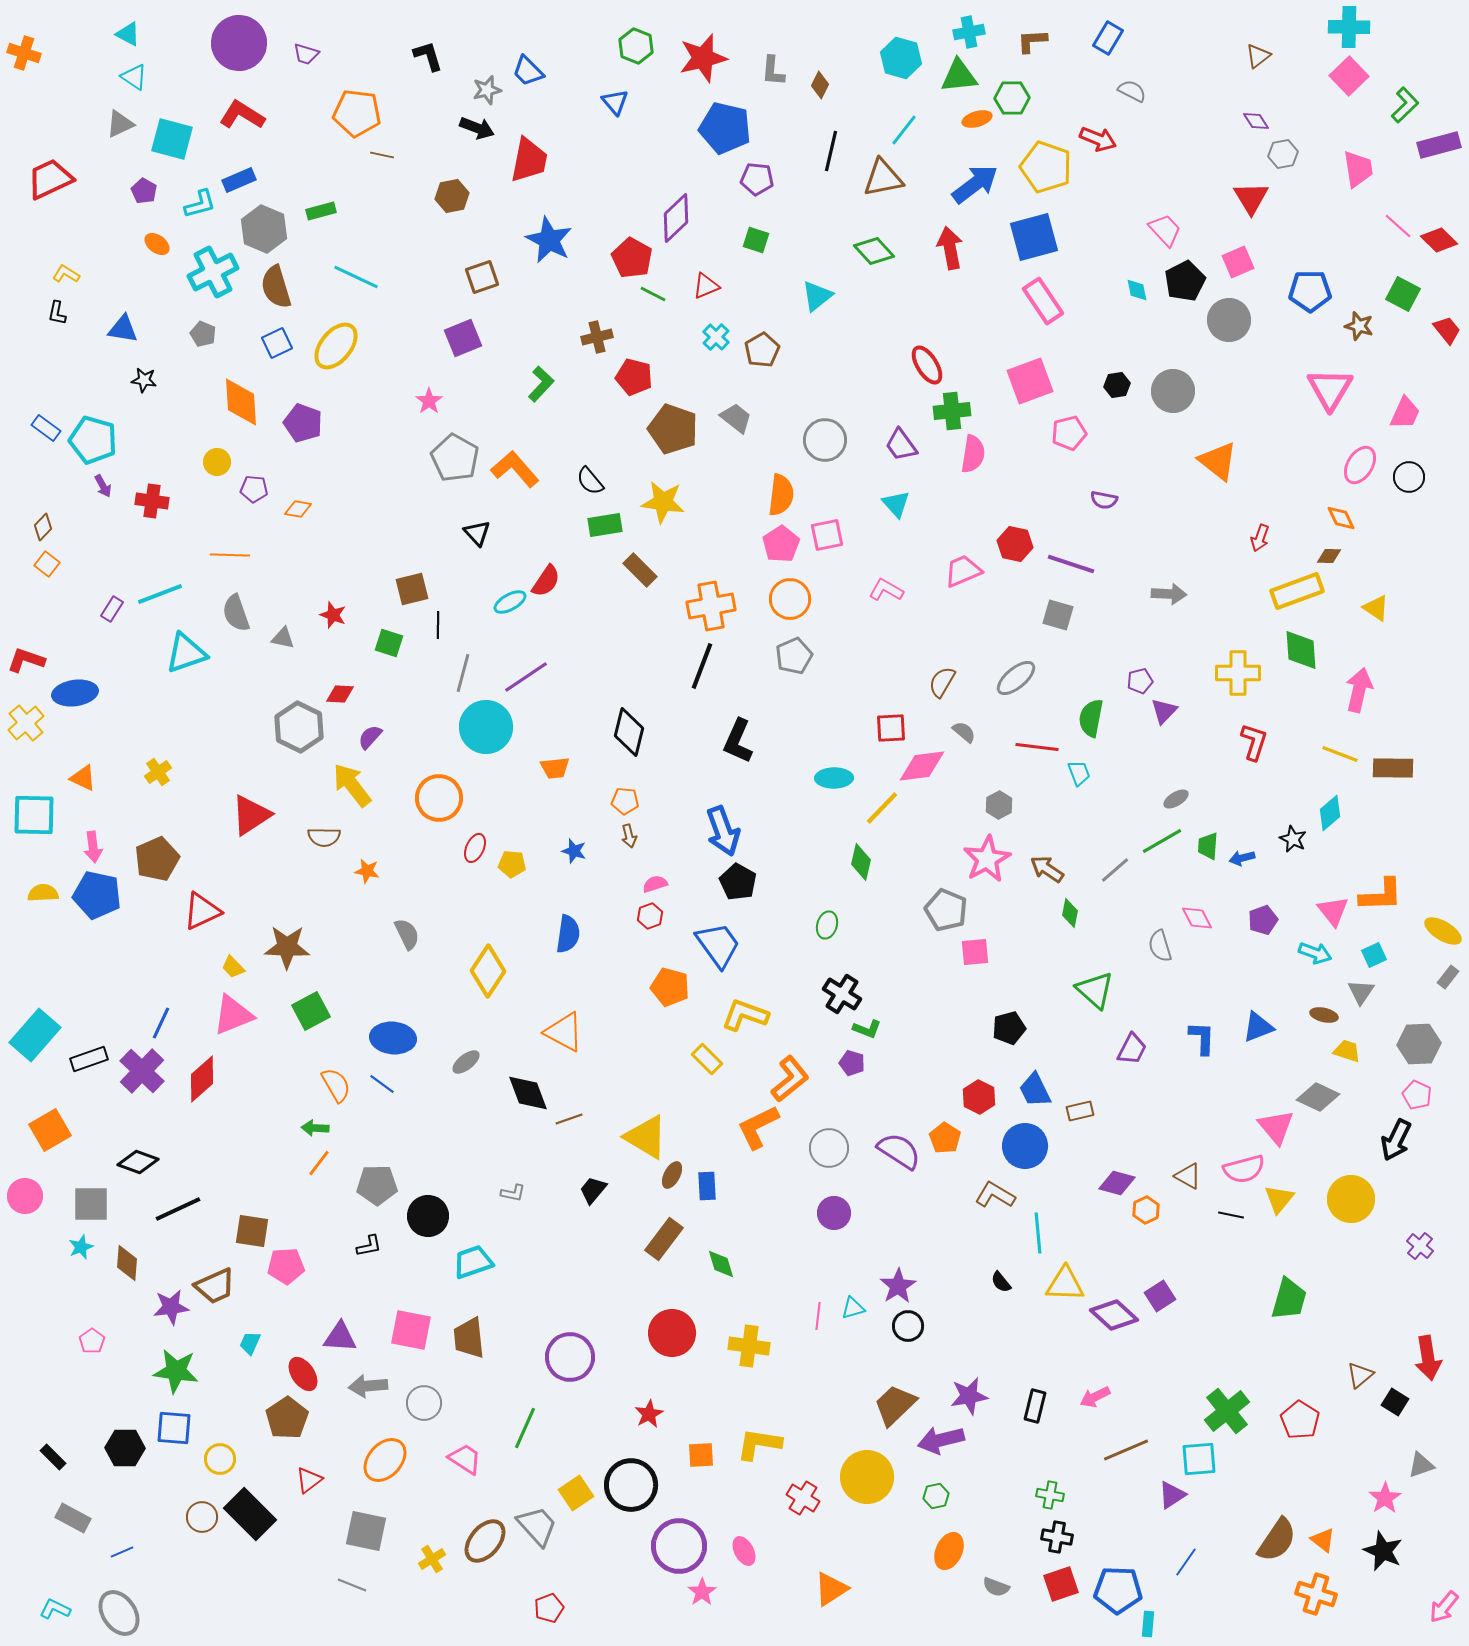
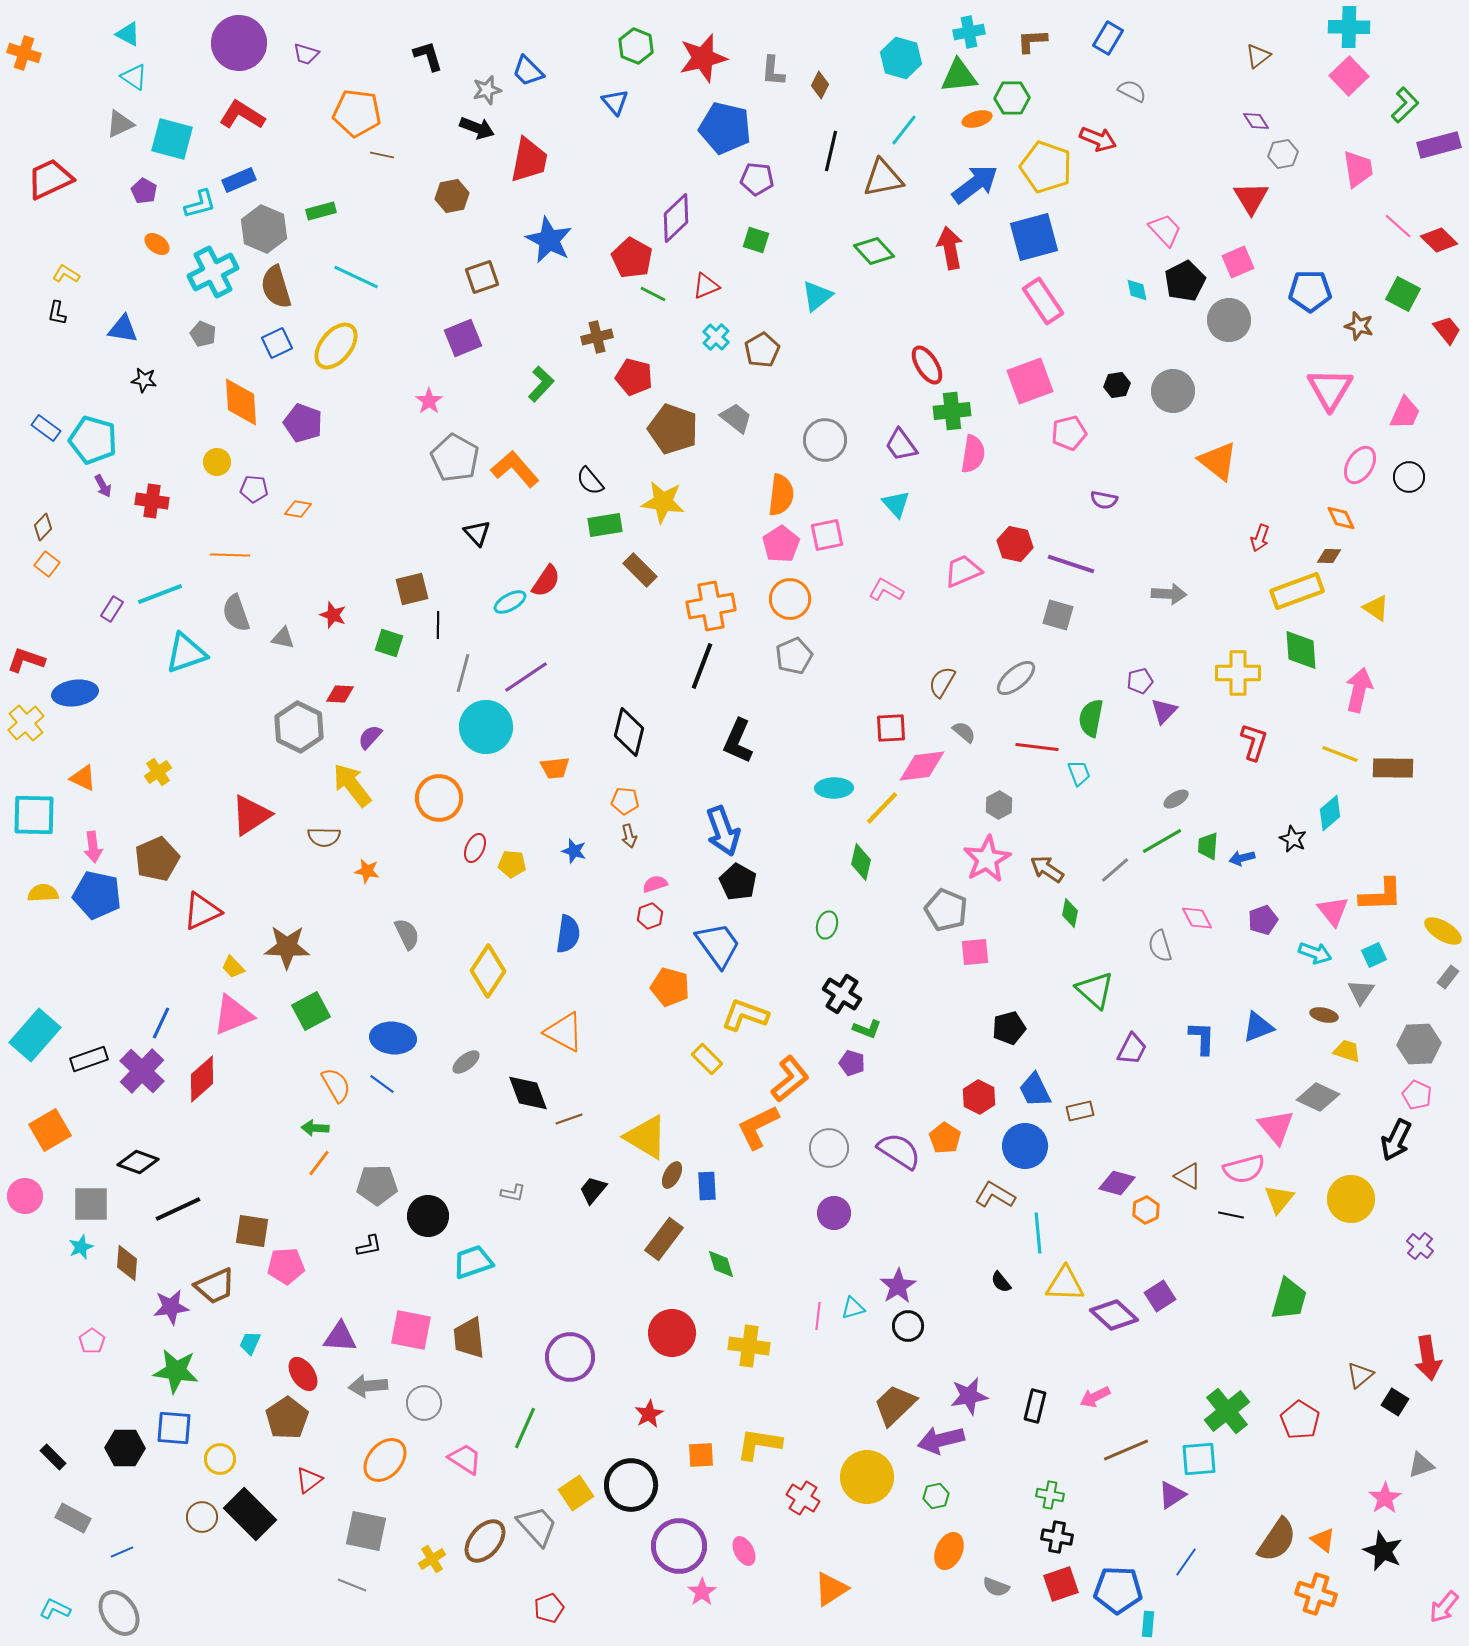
cyan ellipse at (834, 778): moved 10 px down
